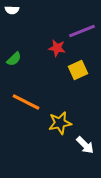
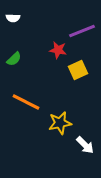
white semicircle: moved 1 px right, 8 px down
red star: moved 1 px right, 2 px down
